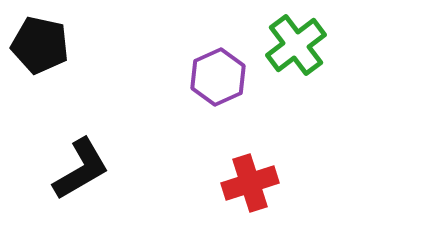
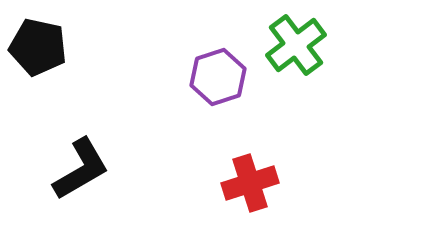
black pentagon: moved 2 px left, 2 px down
purple hexagon: rotated 6 degrees clockwise
